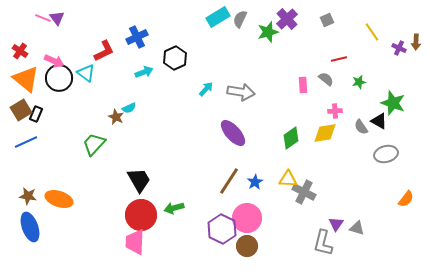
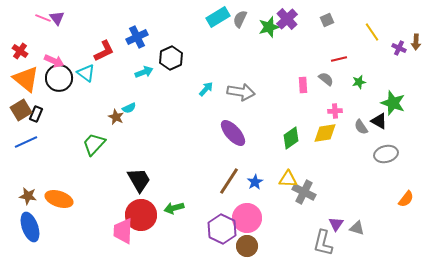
green star at (268, 32): moved 1 px right, 5 px up
black hexagon at (175, 58): moved 4 px left
pink trapezoid at (135, 242): moved 12 px left, 11 px up
